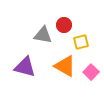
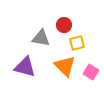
gray triangle: moved 2 px left, 3 px down
yellow square: moved 4 px left, 1 px down
orange triangle: rotated 15 degrees clockwise
pink square: rotated 14 degrees counterclockwise
